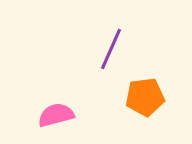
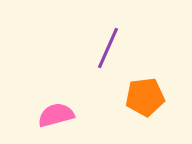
purple line: moved 3 px left, 1 px up
